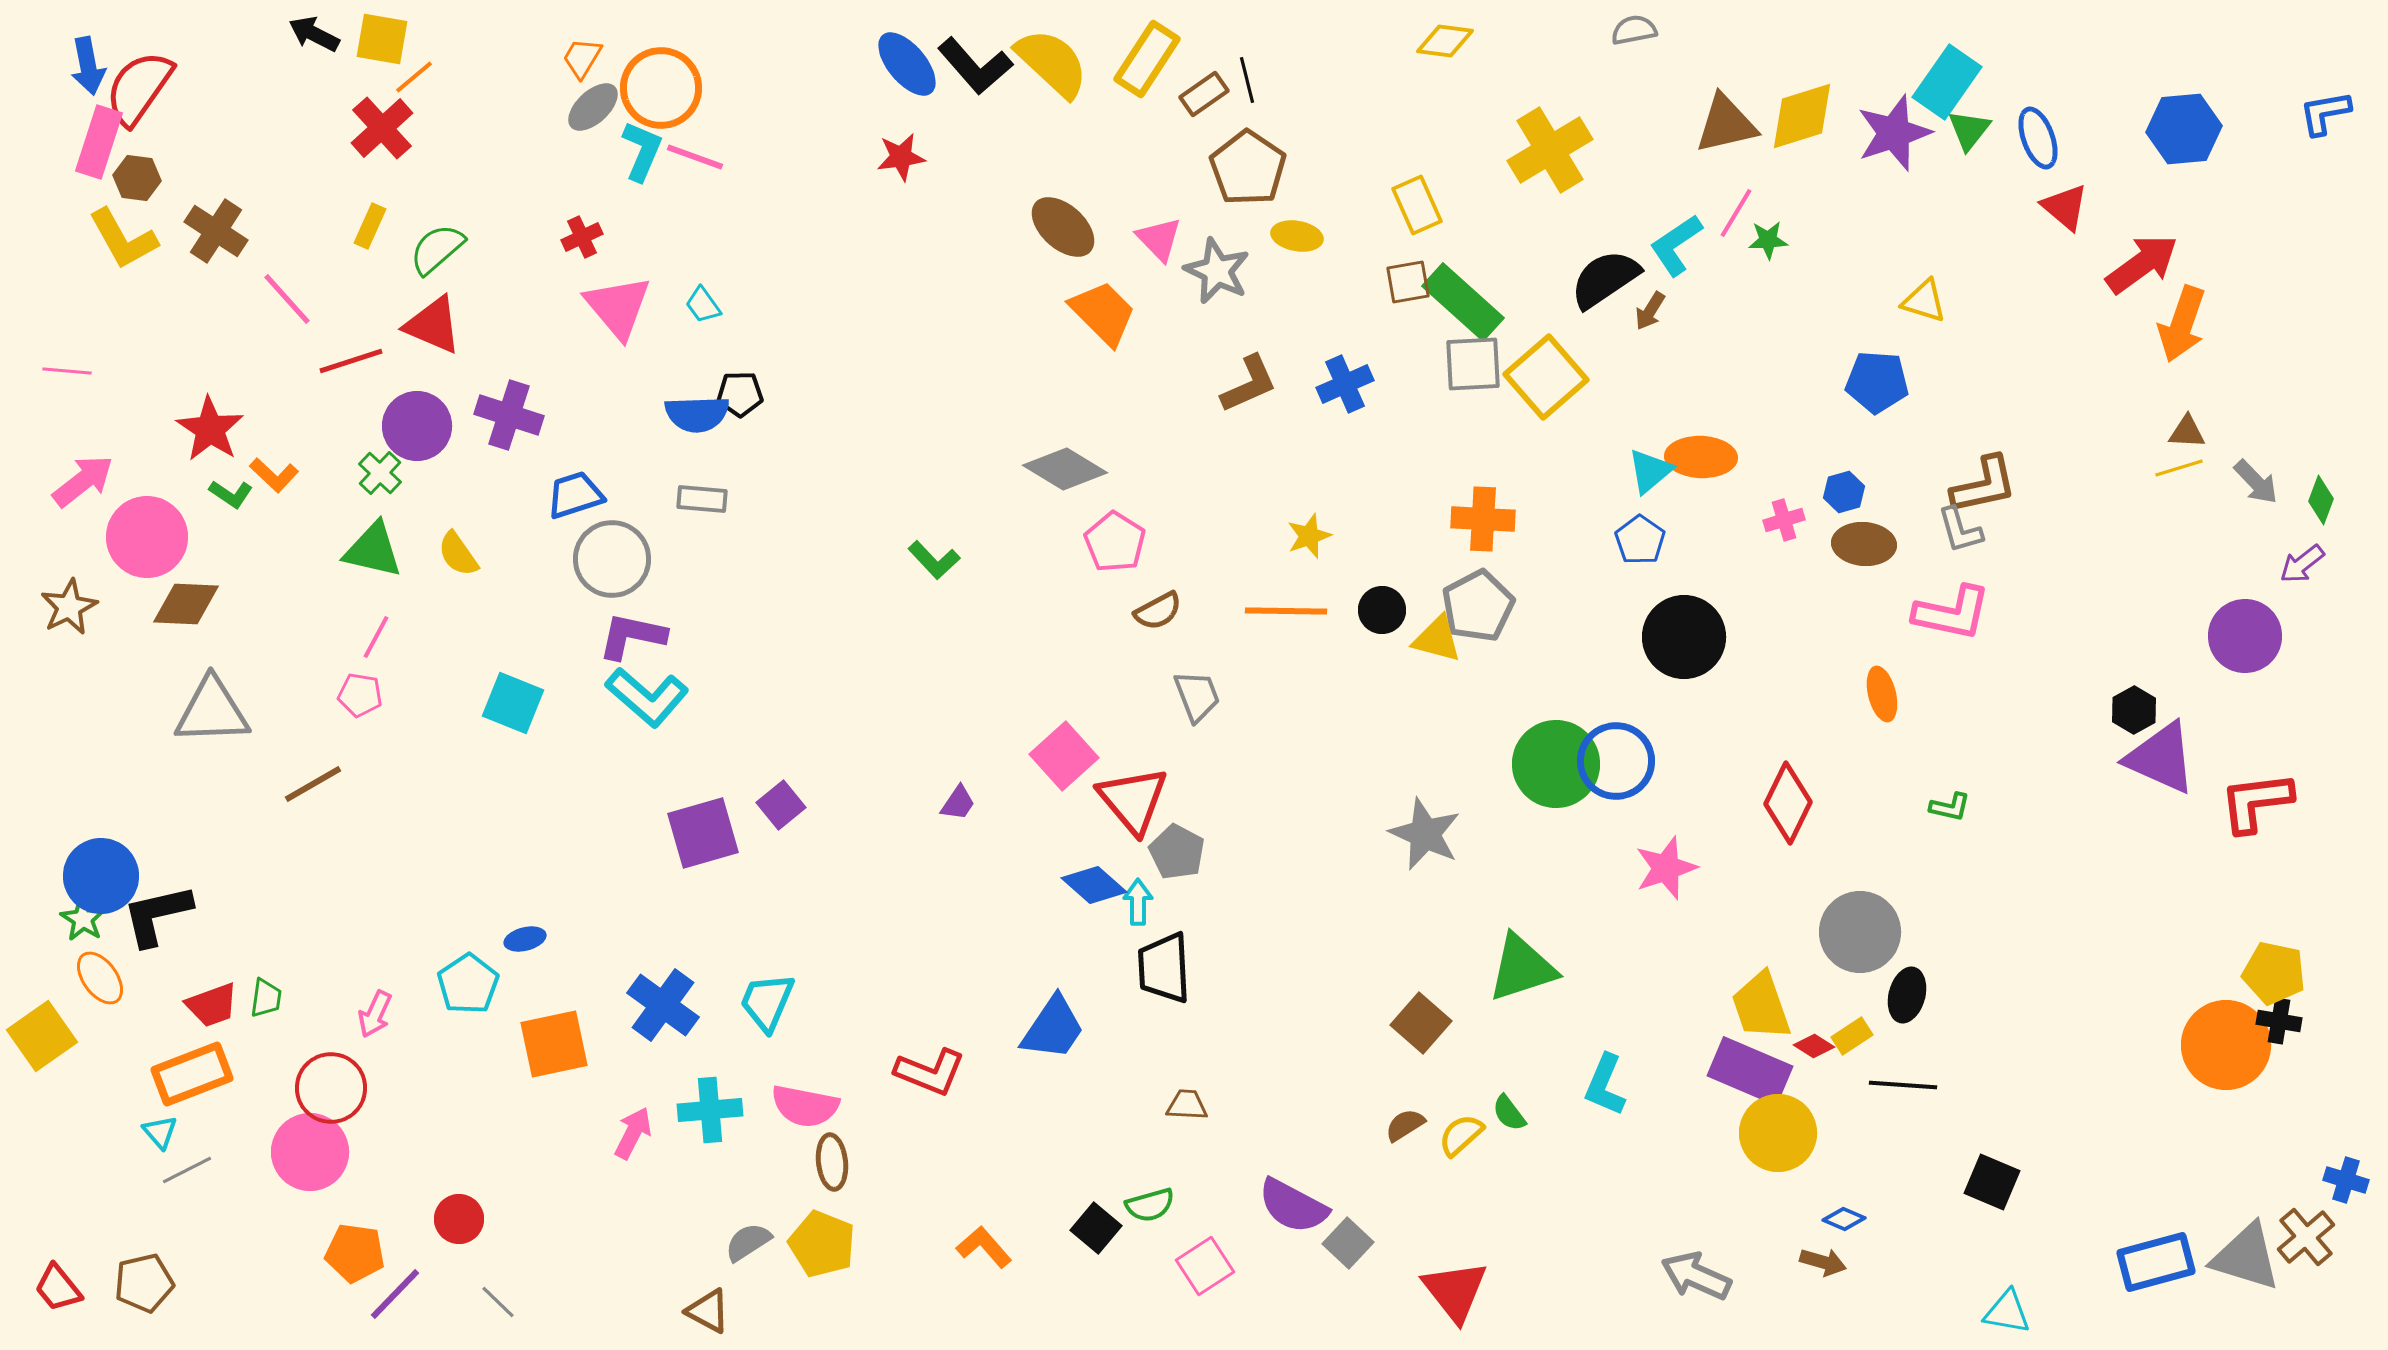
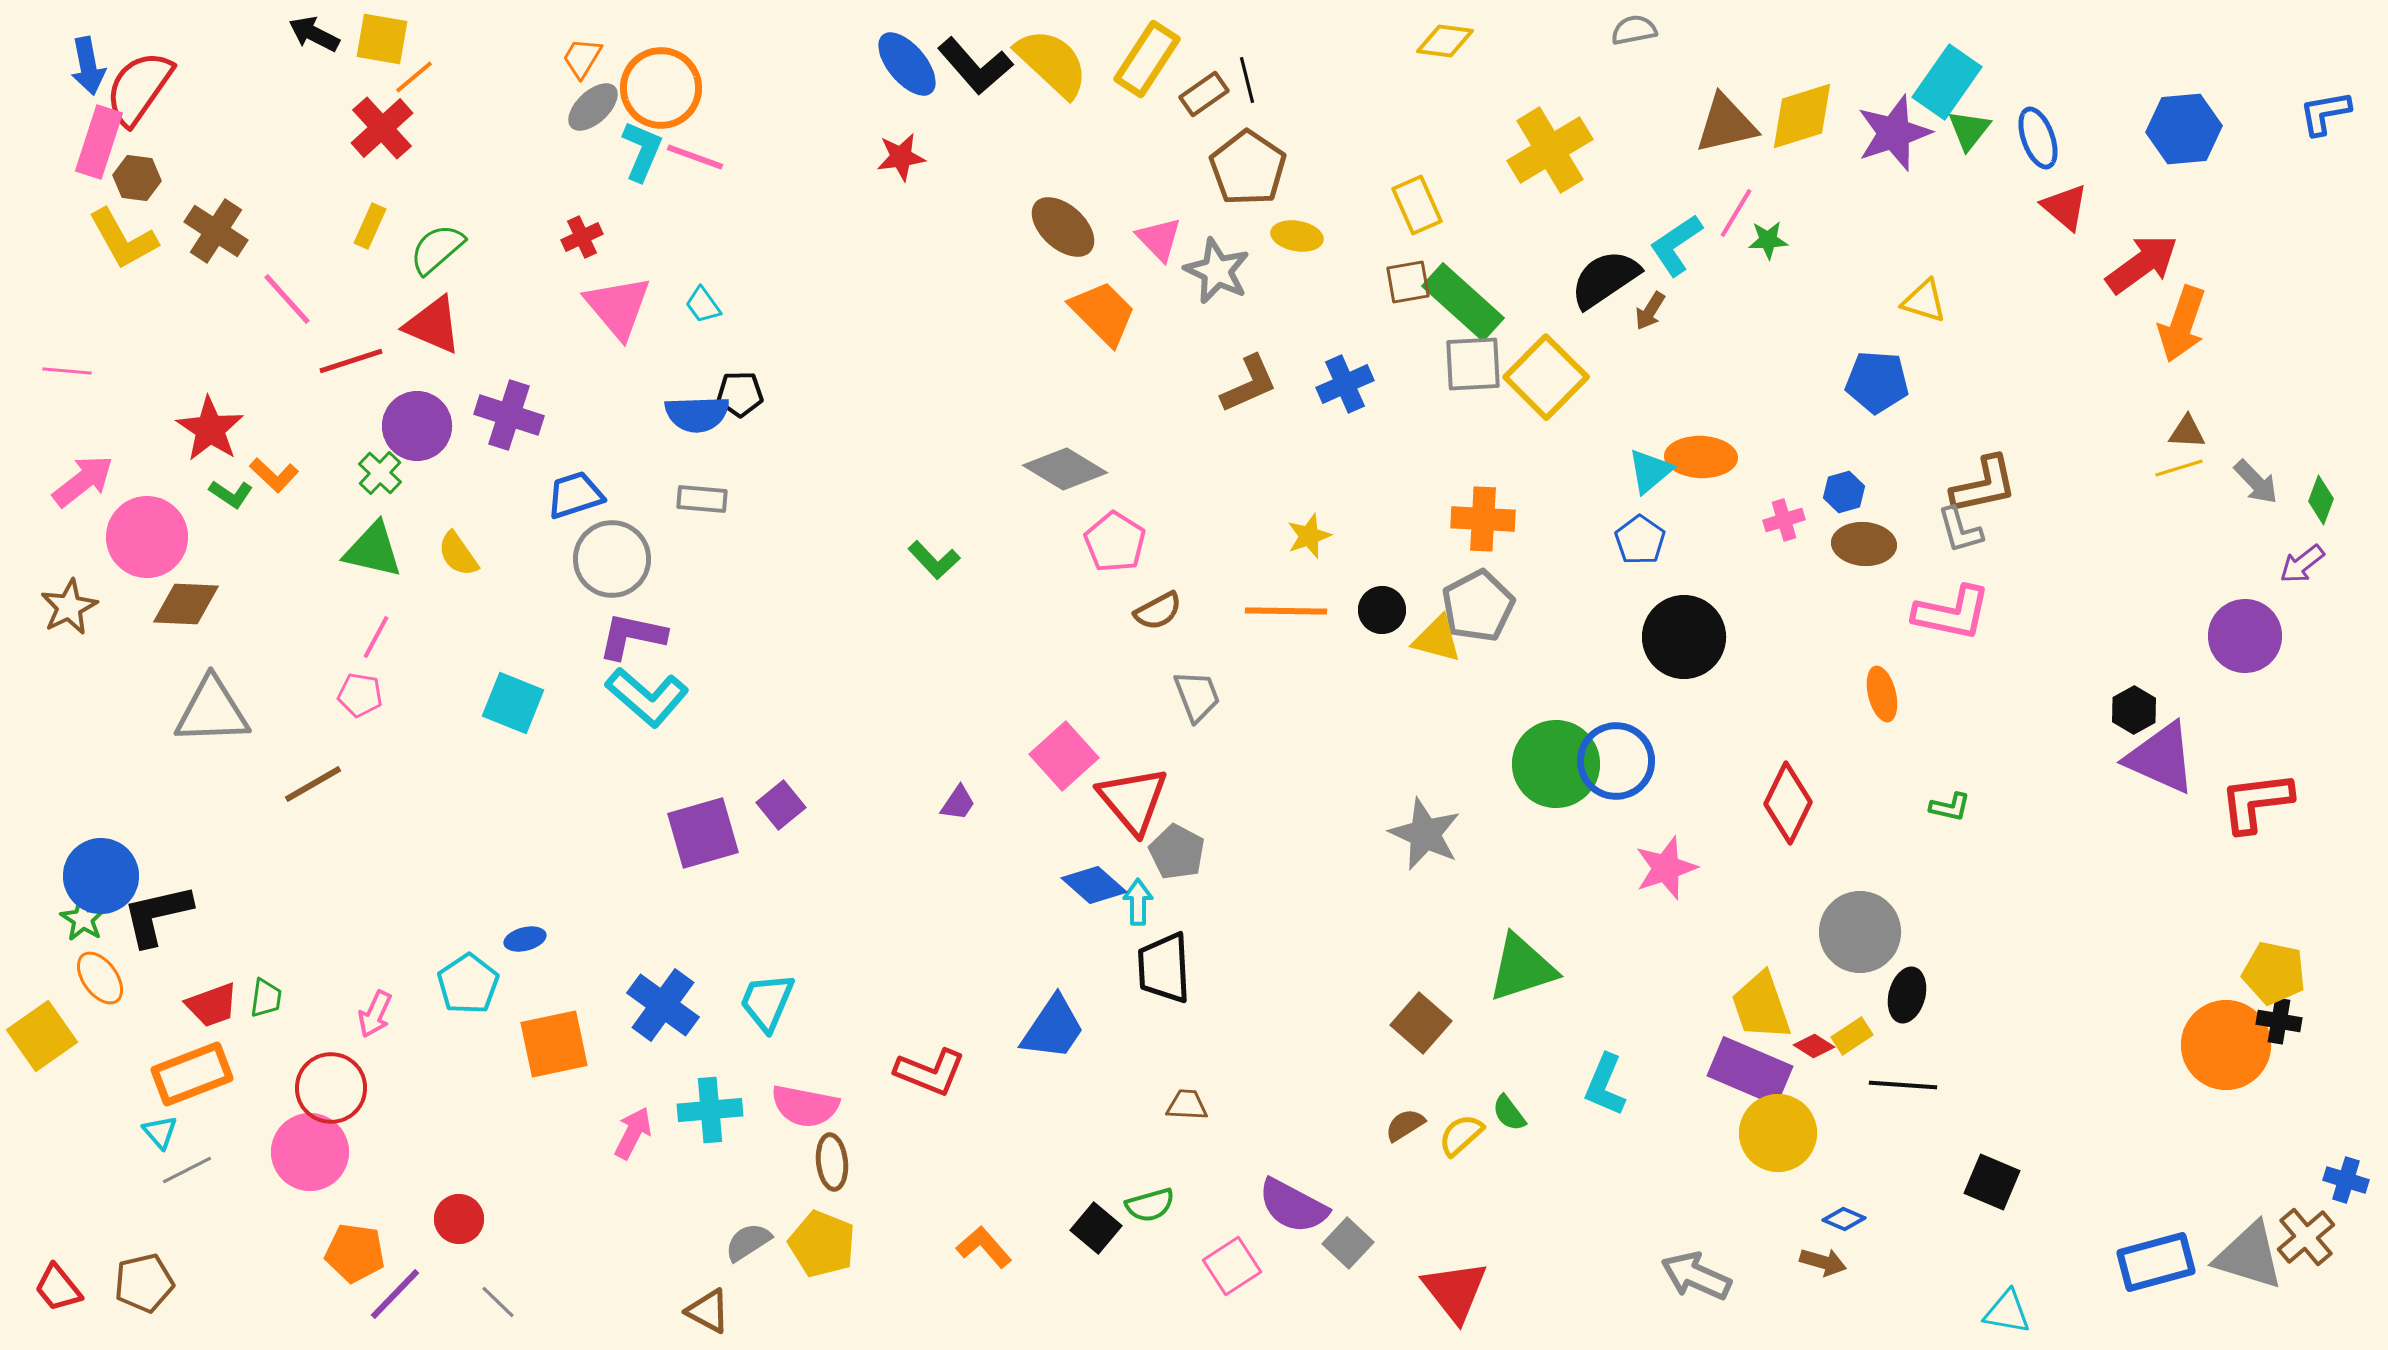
yellow square at (1546, 377): rotated 4 degrees counterclockwise
gray triangle at (2246, 1257): moved 3 px right, 1 px up
pink square at (1205, 1266): moved 27 px right
